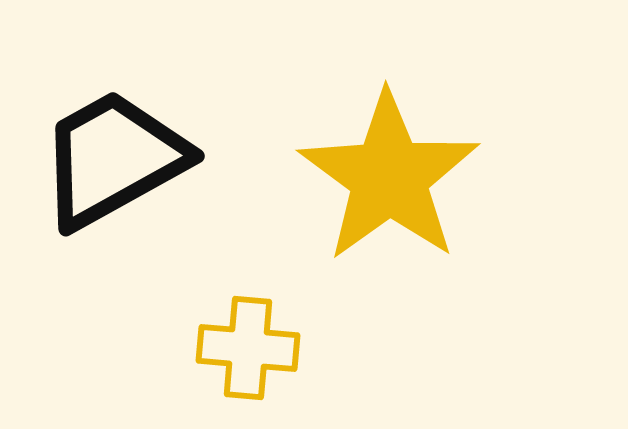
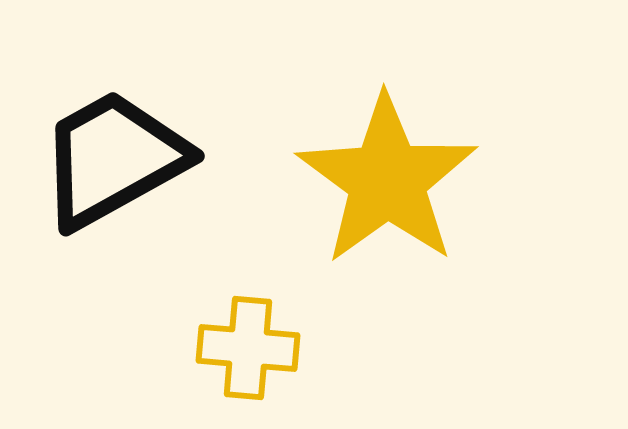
yellow star: moved 2 px left, 3 px down
